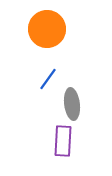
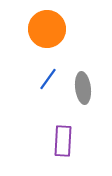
gray ellipse: moved 11 px right, 16 px up
